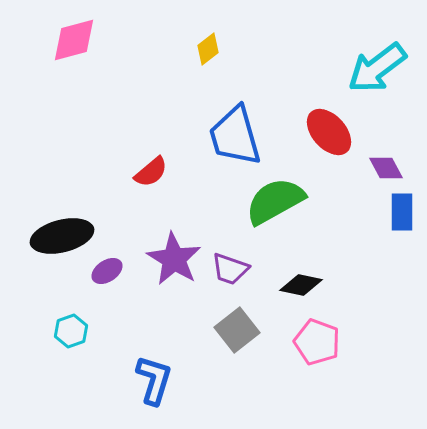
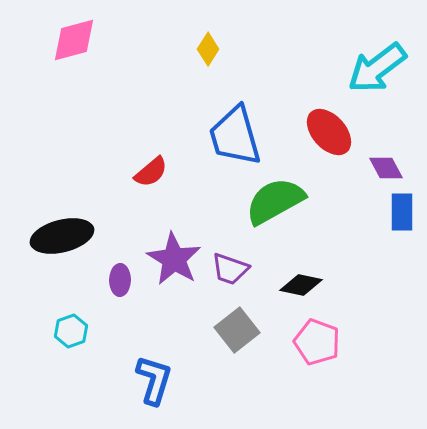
yellow diamond: rotated 20 degrees counterclockwise
purple ellipse: moved 13 px right, 9 px down; rotated 56 degrees counterclockwise
